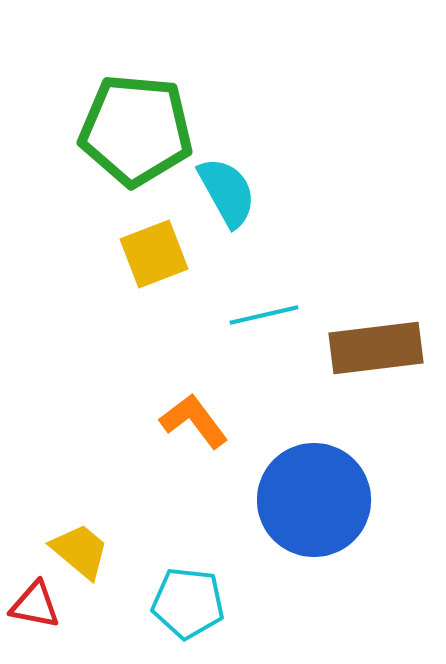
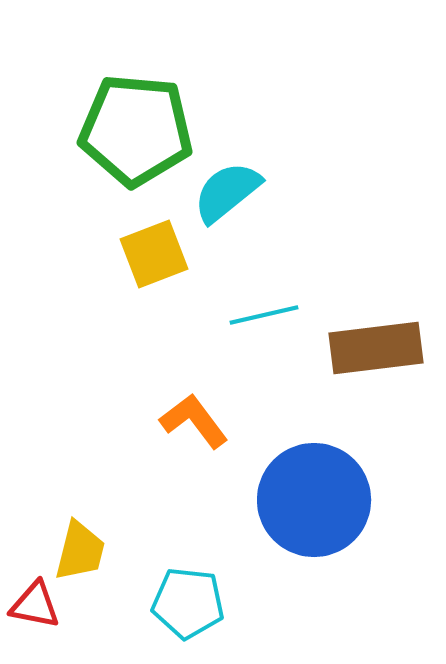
cyan semicircle: rotated 100 degrees counterclockwise
yellow trapezoid: rotated 64 degrees clockwise
